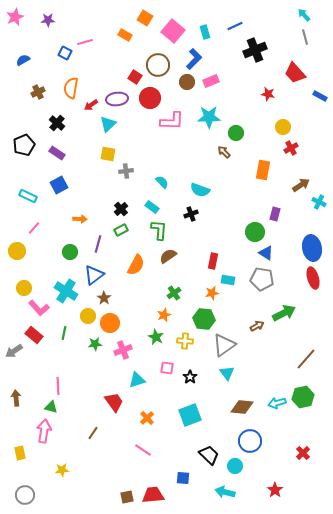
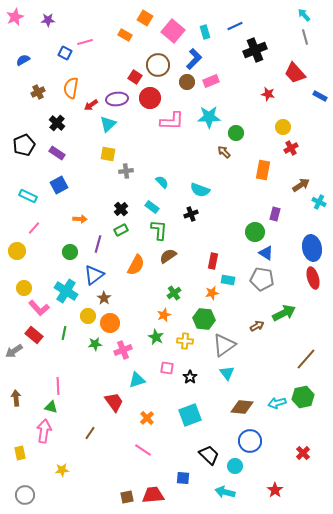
brown line at (93, 433): moved 3 px left
